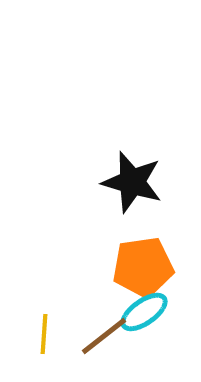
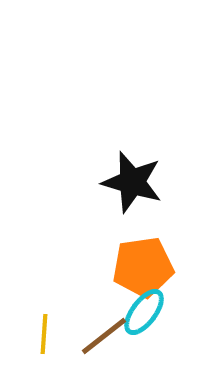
cyan ellipse: rotated 18 degrees counterclockwise
